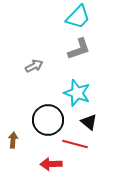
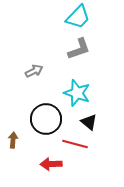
gray arrow: moved 5 px down
black circle: moved 2 px left, 1 px up
